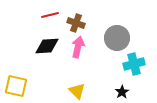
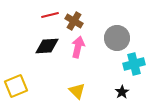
brown cross: moved 2 px left, 2 px up; rotated 12 degrees clockwise
yellow square: rotated 35 degrees counterclockwise
